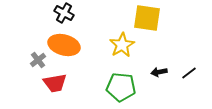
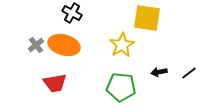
black cross: moved 8 px right
gray cross: moved 2 px left, 15 px up
